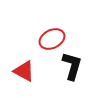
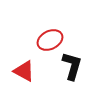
red ellipse: moved 2 px left, 1 px down
